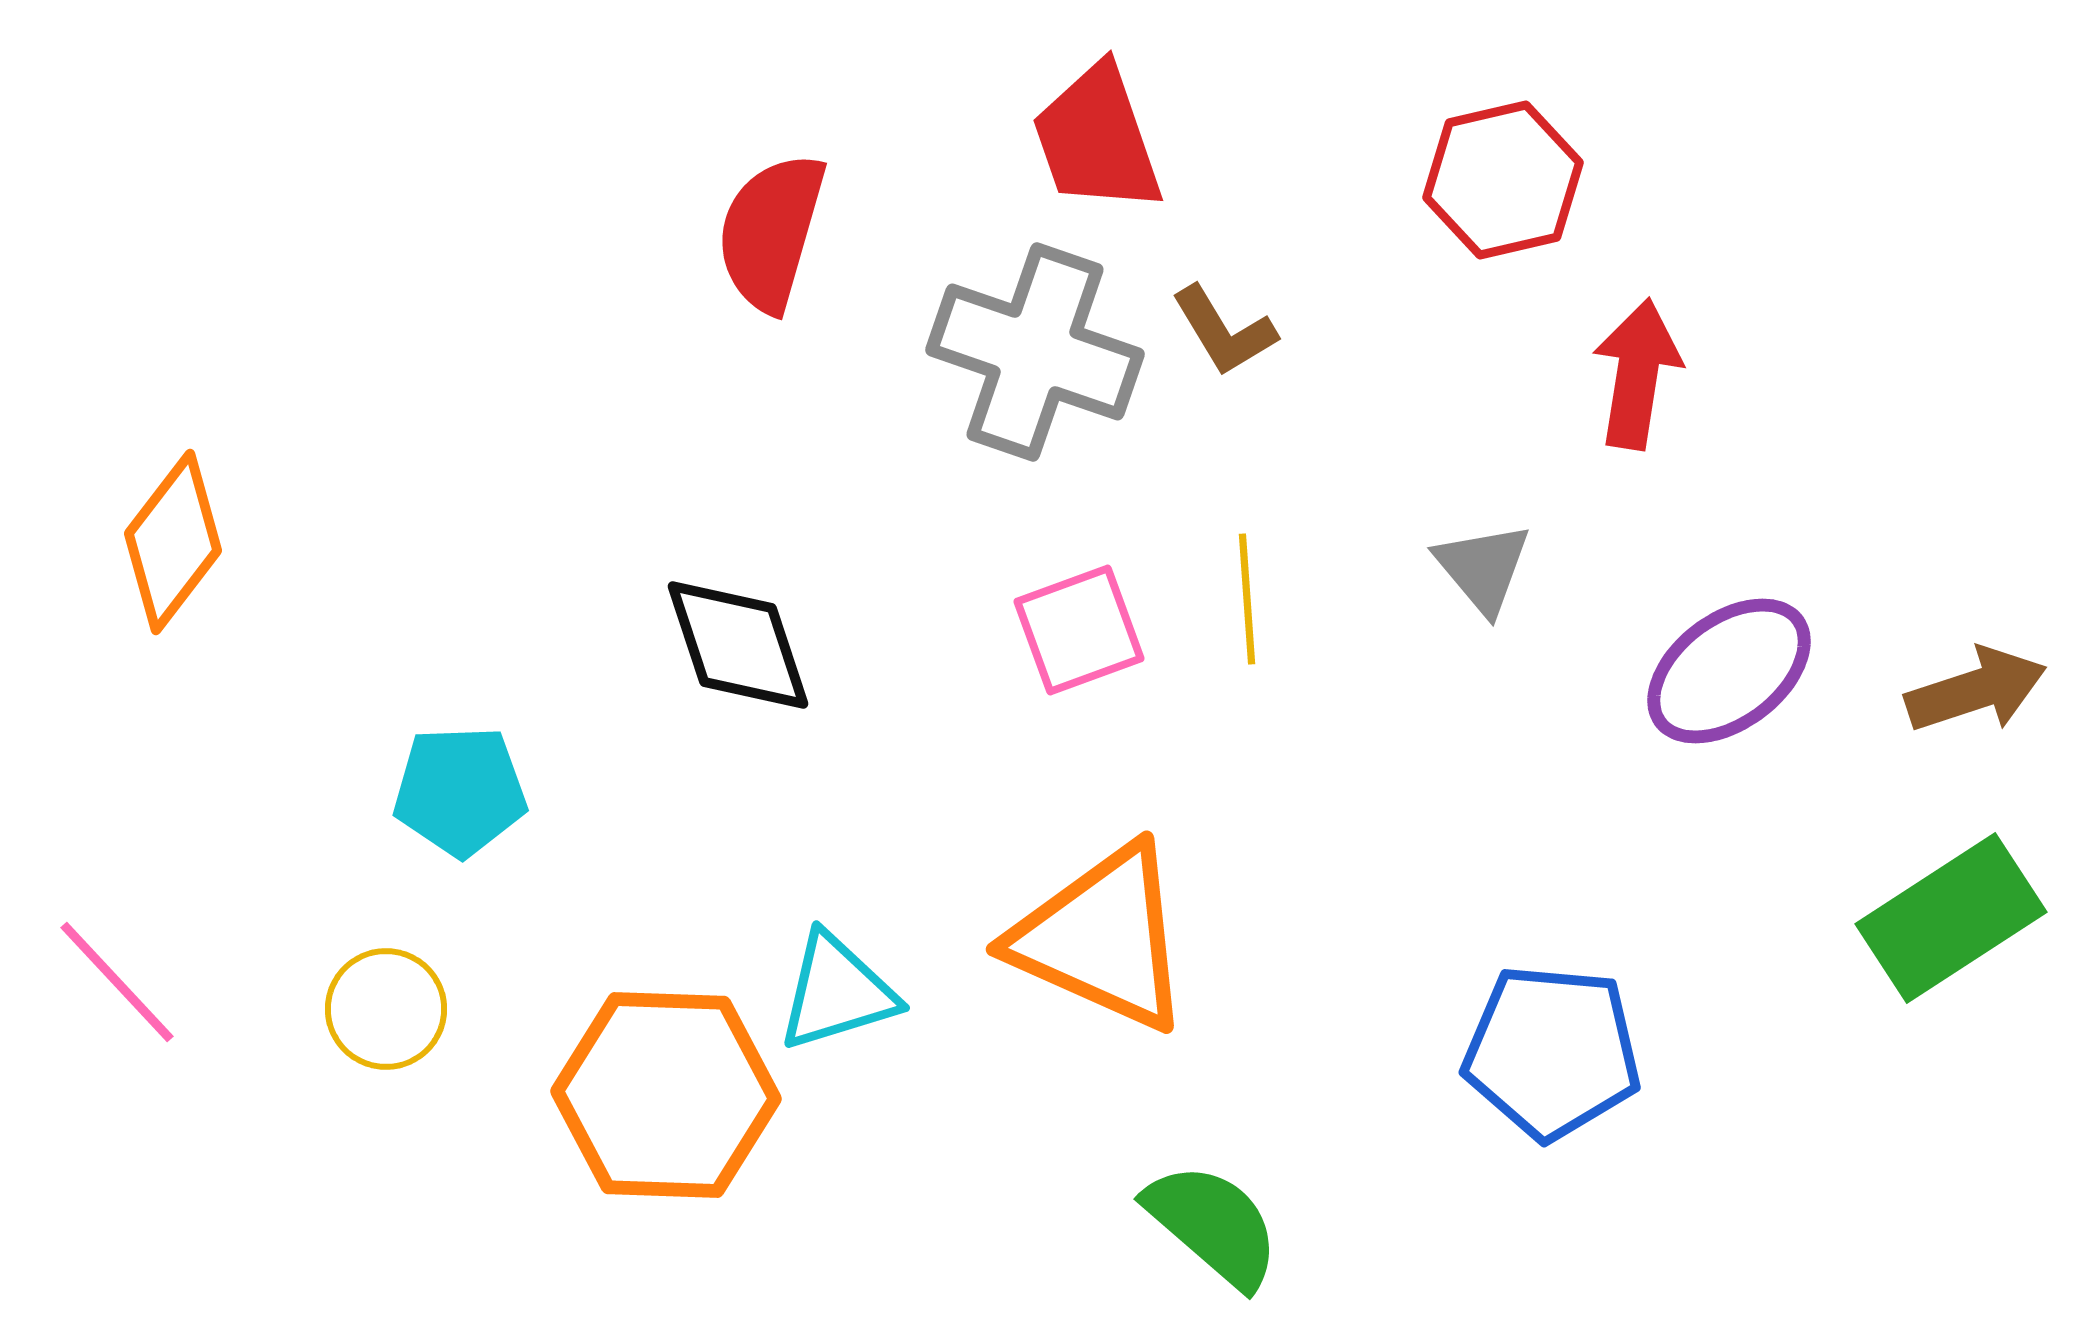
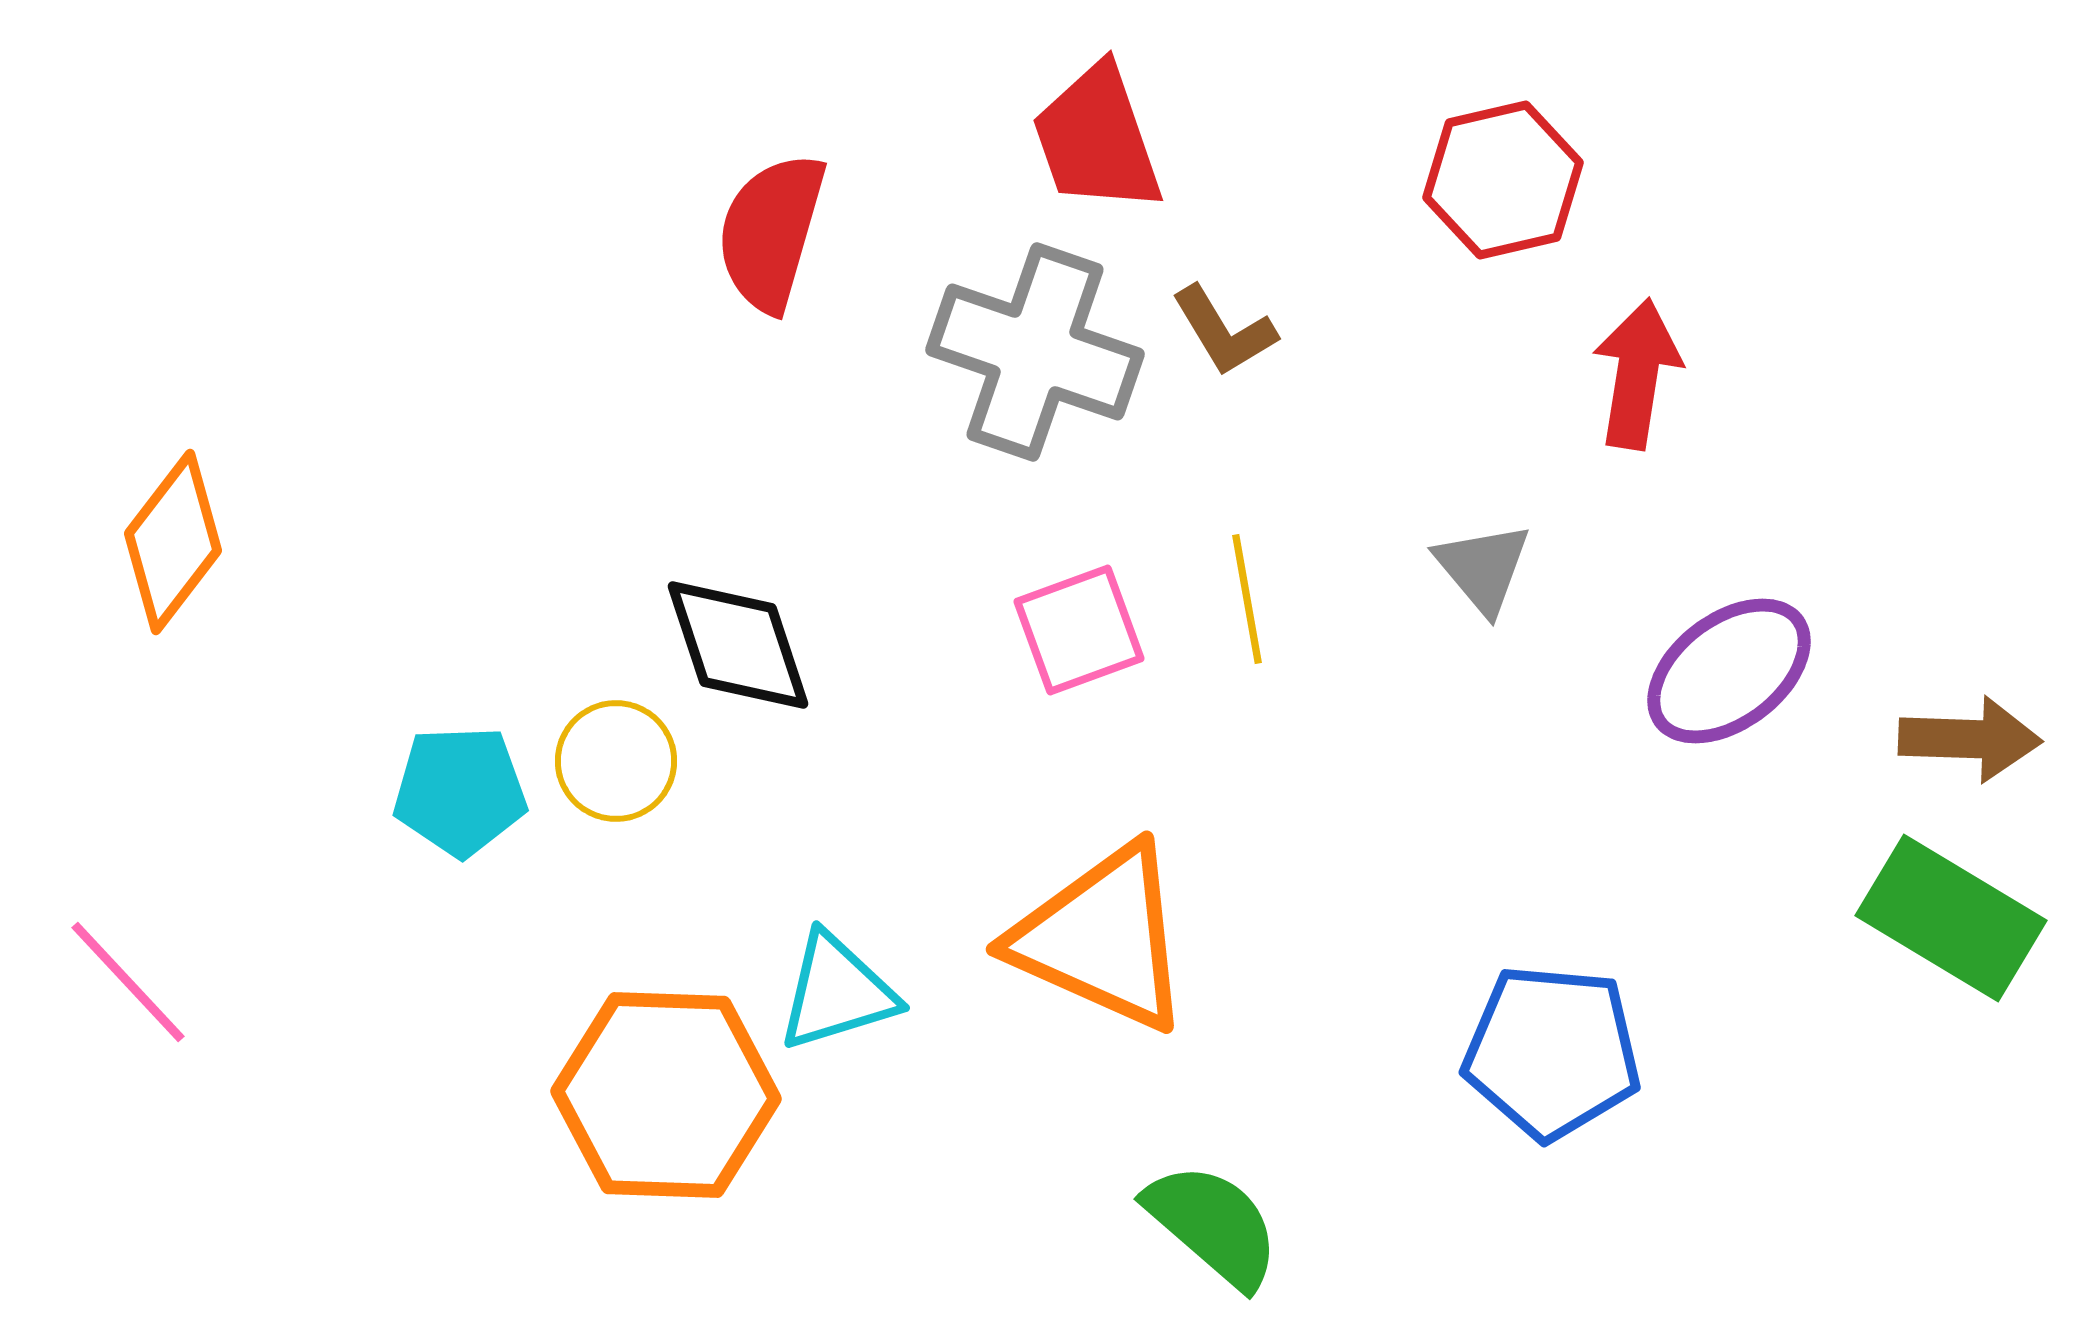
yellow line: rotated 6 degrees counterclockwise
brown arrow: moved 6 px left, 49 px down; rotated 20 degrees clockwise
green rectangle: rotated 64 degrees clockwise
pink line: moved 11 px right
yellow circle: moved 230 px right, 248 px up
